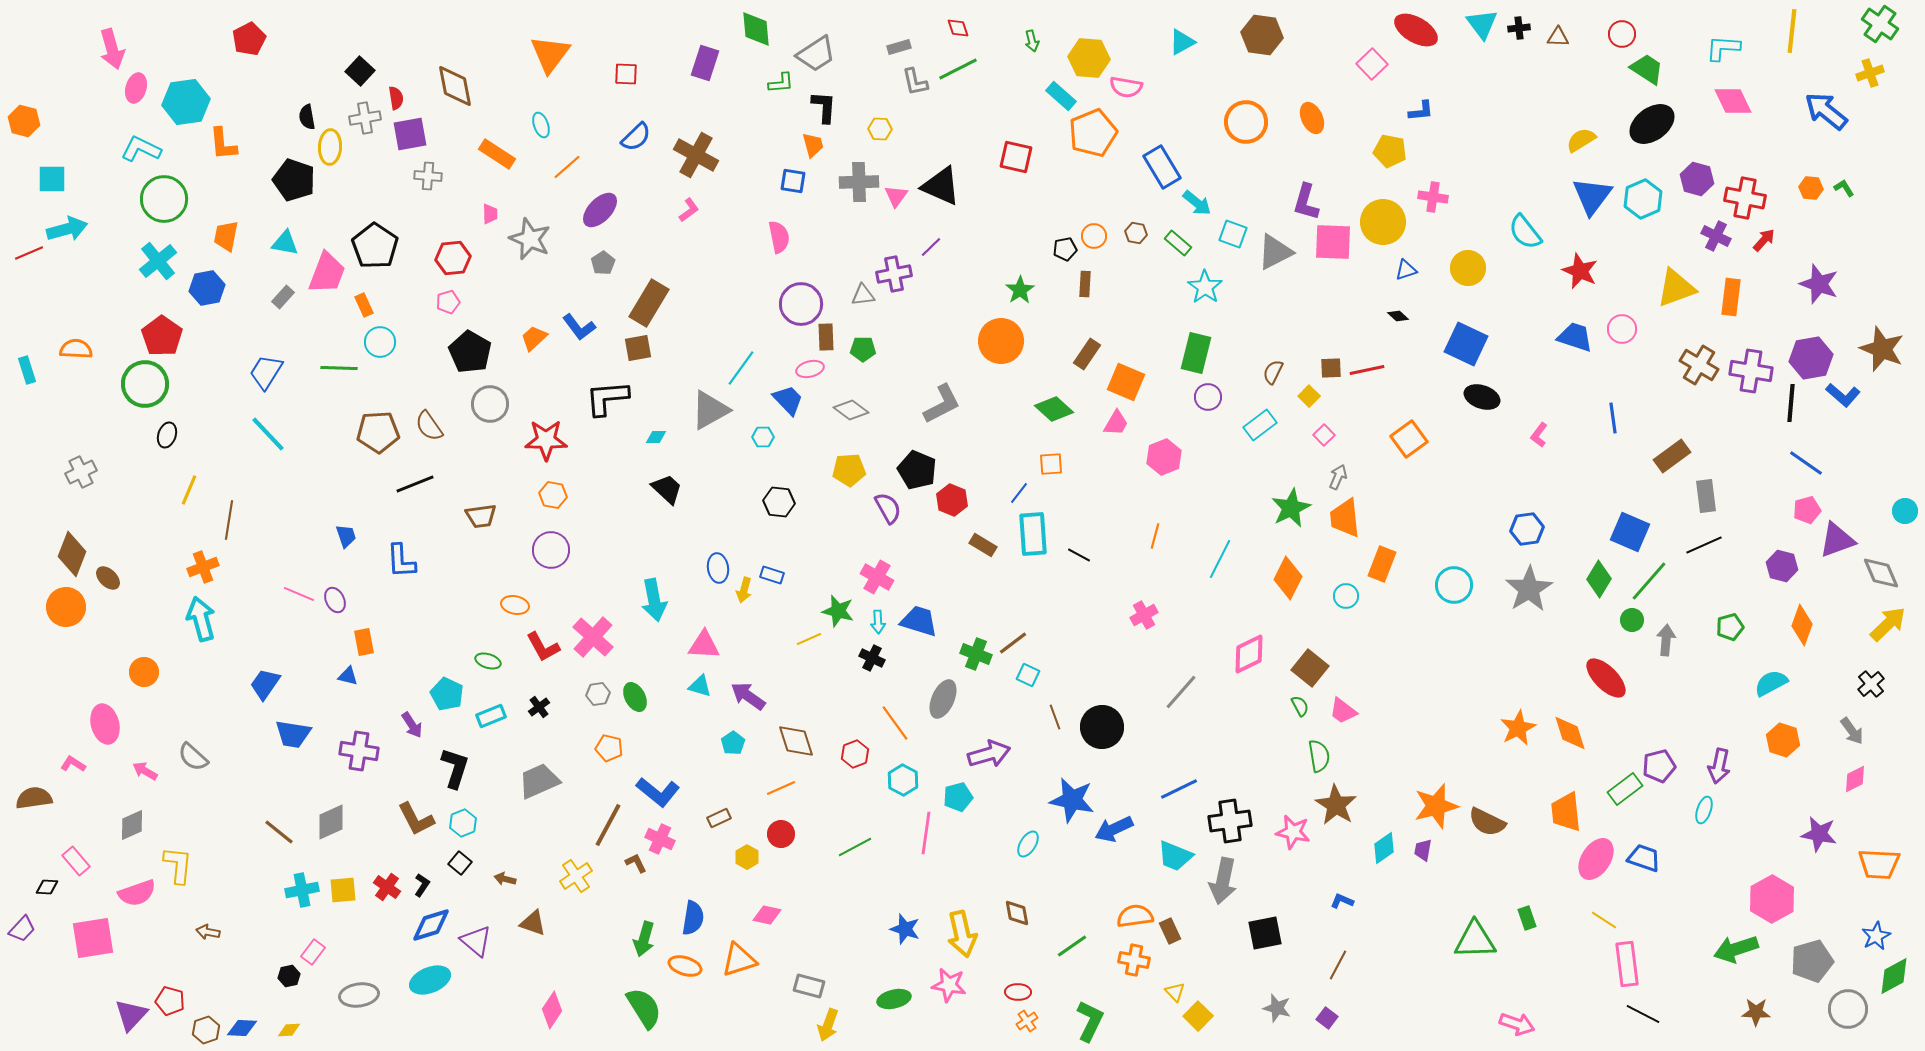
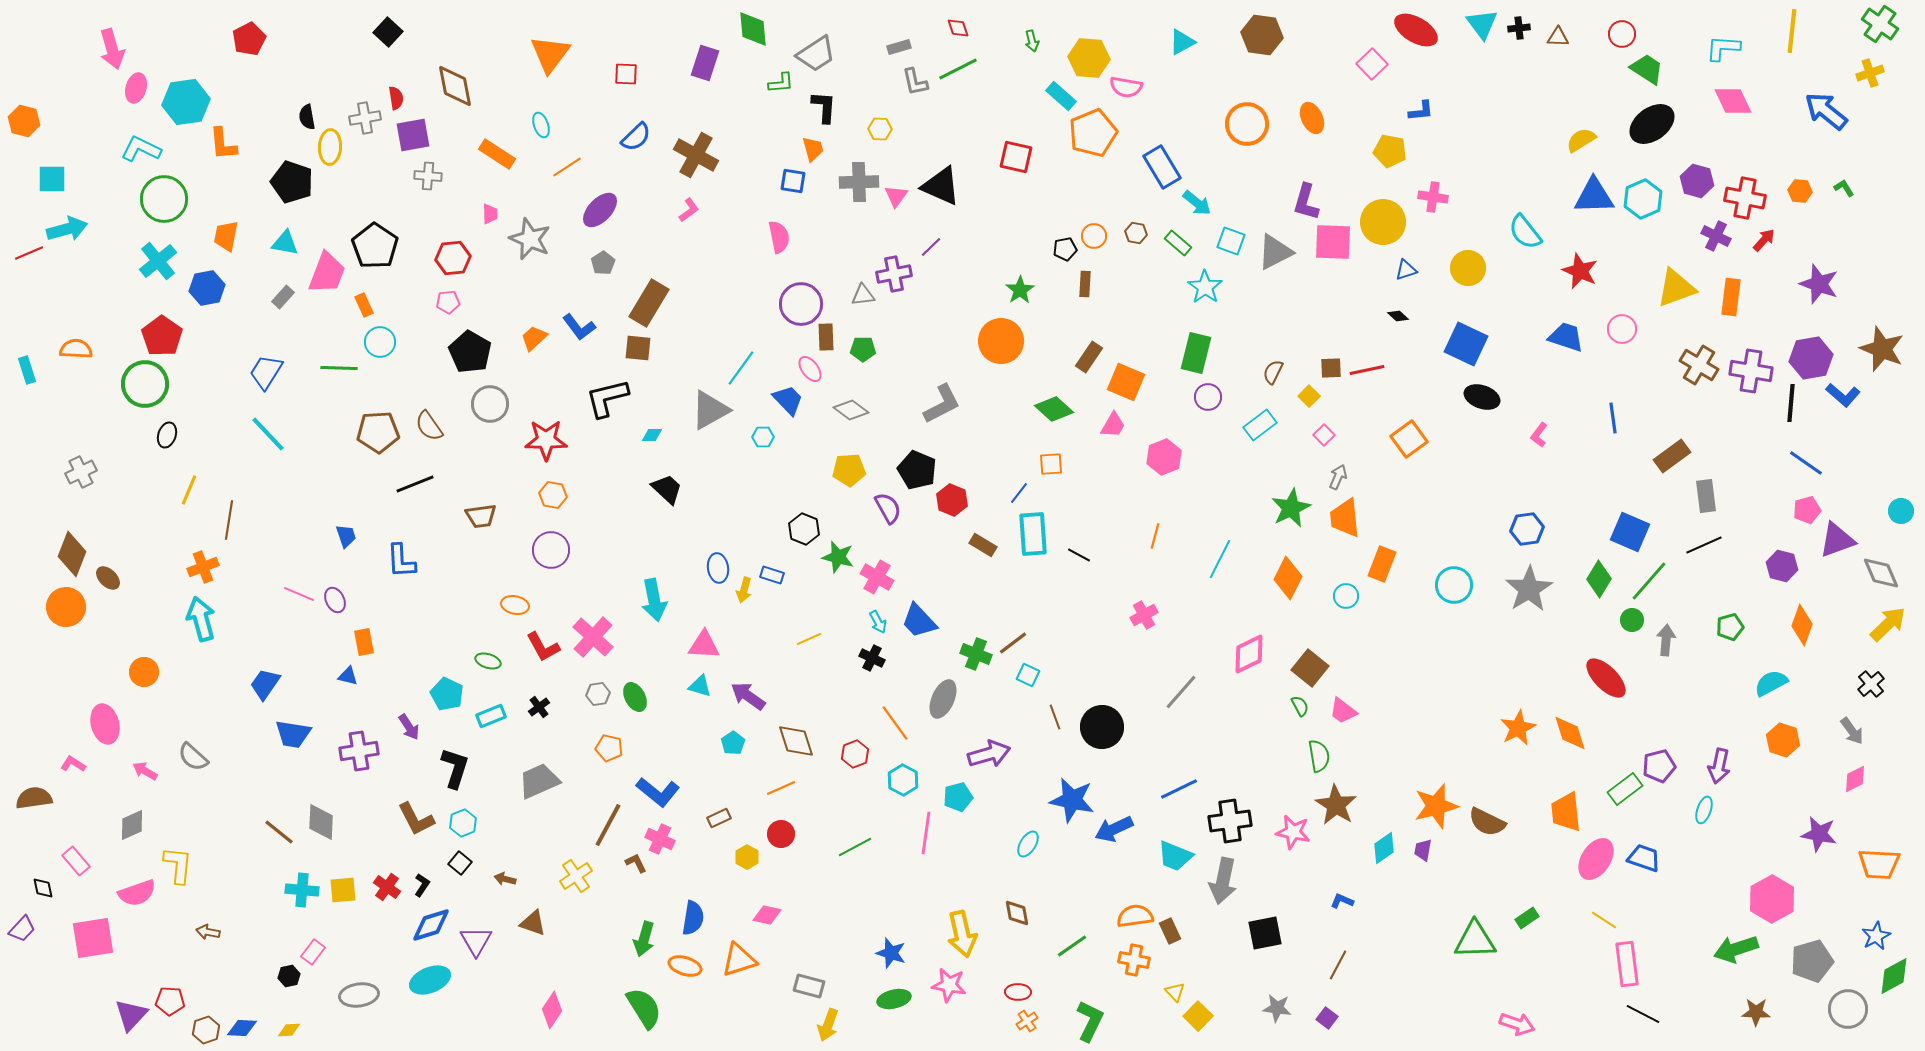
green diamond at (756, 29): moved 3 px left
black square at (360, 71): moved 28 px right, 39 px up
orange circle at (1246, 122): moved 1 px right, 2 px down
purple square at (410, 134): moved 3 px right, 1 px down
orange trapezoid at (813, 145): moved 4 px down
orange line at (567, 167): rotated 8 degrees clockwise
purple hexagon at (1697, 179): moved 2 px down
black pentagon at (294, 180): moved 2 px left, 2 px down
orange hexagon at (1811, 188): moved 11 px left, 3 px down
blue triangle at (1592, 196): moved 2 px right; rotated 51 degrees clockwise
cyan square at (1233, 234): moved 2 px left, 7 px down
pink pentagon at (448, 302): rotated 10 degrees clockwise
blue trapezoid at (1575, 337): moved 9 px left
brown square at (638, 348): rotated 16 degrees clockwise
brown rectangle at (1087, 354): moved 2 px right, 3 px down
pink ellipse at (810, 369): rotated 68 degrees clockwise
black L-shape at (607, 398): rotated 9 degrees counterclockwise
pink trapezoid at (1116, 423): moved 3 px left, 2 px down
cyan diamond at (656, 437): moved 4 px left, 2 px up
black hexagon at (779, 502): moved 25 px right, 27 px down; rotated 16 degrees clockwise
cyan circle at (1905, 511): moved 4 px left
green star at (838, 611): moved 54 px up
blue trapezoid at (919, 621): rotated 150 degrees counterclockwise
cyan arrow at (878, 622): rotated 25 degrees counterclockwise
purple arrow at (412, 725): moved 3 px left, 2 px down
purple cross at (359, 751): rotated 18 degrees counterclockwise
gray diamond at (331, 822): moved 10 px left; rotated 63 degrees counterclockwise
black diamond at (47, 887): moved 4 px left, 1 px down; rotated 75 degrees clockwise
cyan cross at (302, 890): rotated 16 degrees clockwise
green rectangle at (1527, 918): rotated 75 degrees clockwise
blue star at (905, 929): moved 14 px left, 24 px down
purple triangle at (476, 941): rotated 20 degrees clockwise
red pentagon at (170, 1001): rotated 12 degrees counterclockwise
gray star at (1277, 1008): rotated 8 degrees counterclockwise
